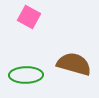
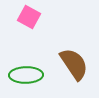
brown semicircle: rotated 40 degrees clockwise
